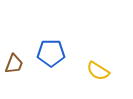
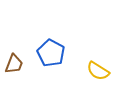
blue pentagon: rotated 28 degrees clockwise
